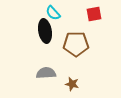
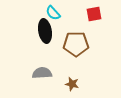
gray semicircle: moved 4 px left
